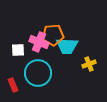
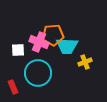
yellow cross: moved 4 px left, 2 px up
red rectangle: moved 2 px down
